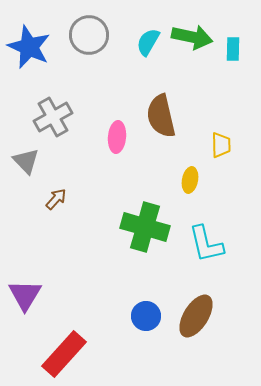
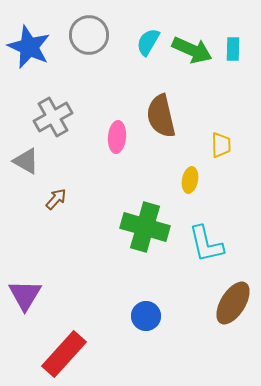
green arrow: moved 13 px down; rotated 12 degrees clockwise
gray triangle: rotated 16 degrees counterclockwise
brown ellipse: moved 37 px right, 13 px up
